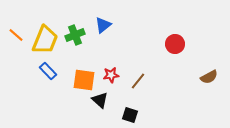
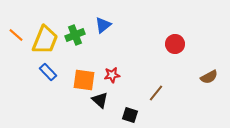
blue rectangle: moved 1 px down
red star: moved 1 px right
brown line: moved 18 px right, 12 px down
